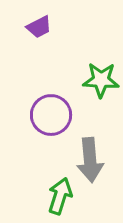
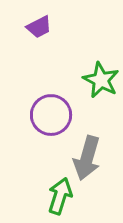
green star: rotated 24 degrees clockwise
gray arrow: moved 3 px left, 2 px up; rotated 21 degrees clockwise
